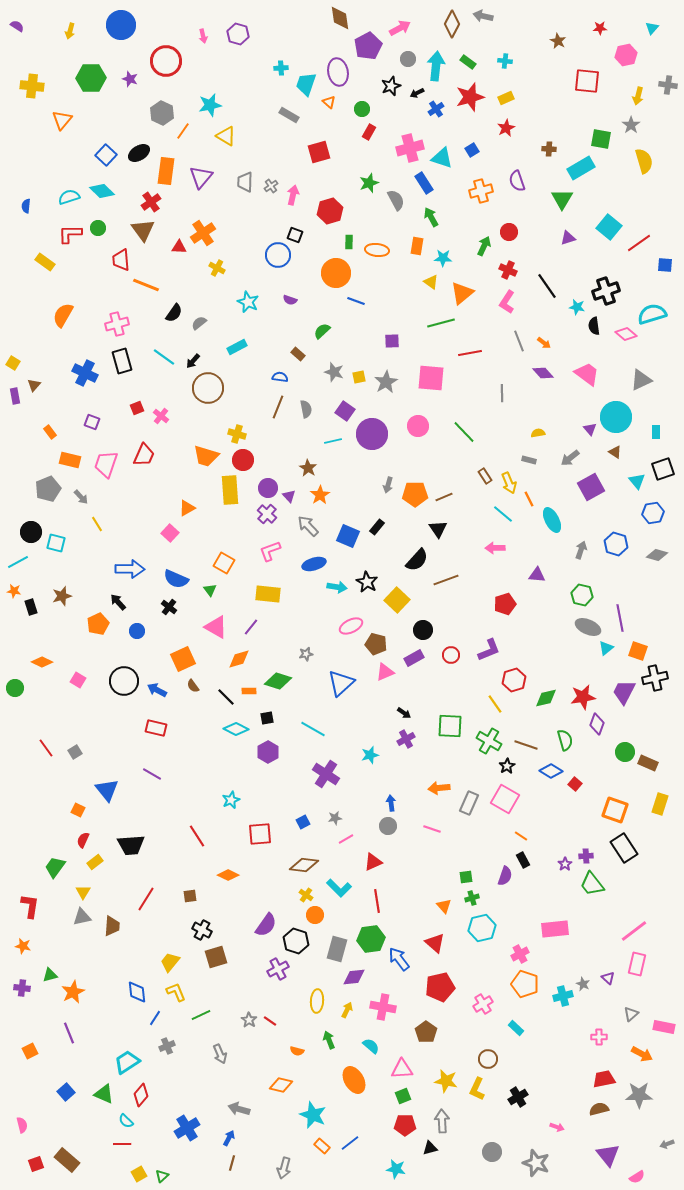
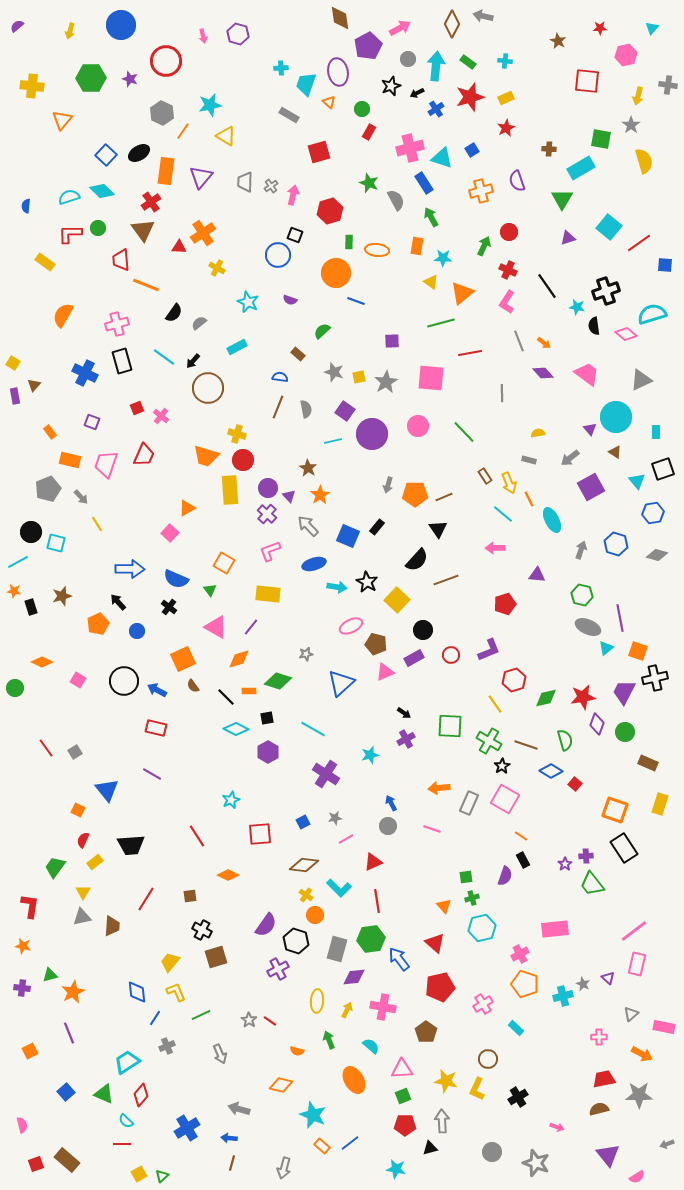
purple semicircle at (17, 26): rotated 72 degrees counterclockwise
green star at (369, 183): rotated 30 degrees counterclockwise
green circle at (625, 752): moved 20 px up
black star at (507, 766): moved 5 px left
blue arrow at (391, 803): rotated 21 degrees counterclockwise
blue arrow at (229, 1138): rotated 112 degrees counterclockwise
